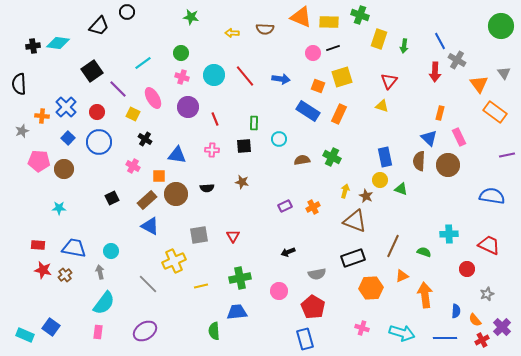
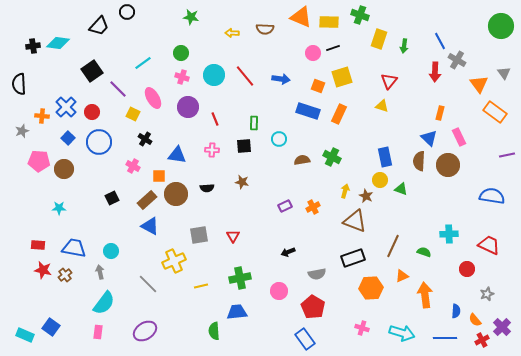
blue rectangle at (308, 111): rotated 15 degrees counterclockwise
red circle at (97, 112): moved 5 px left
blue rectangle at (305, 339): rotated 20 degrees counterclockwise
